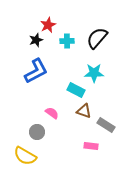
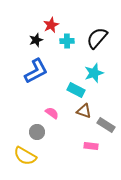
red star: moved 3 px right
cyan star: rotated 18 degrees counterclockwise
